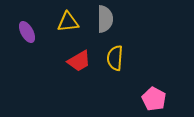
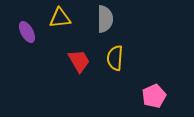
yellow triangle: moved 8 px left, 4 px up
red trapezoid: rotated 90 degrees counterclockwise
pink pentagon: moved 3 px up; rotated 20 degrees clockwise
